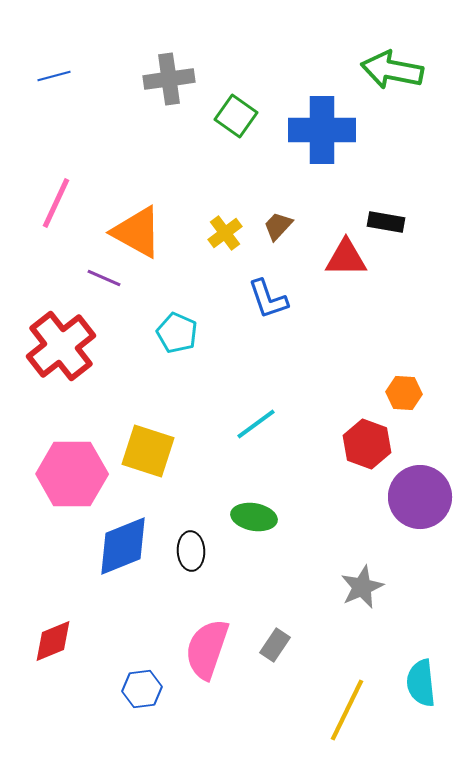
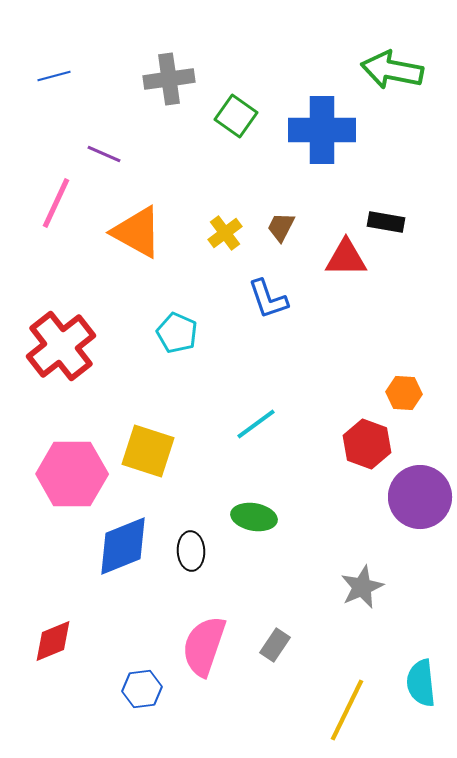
brown trapezoid: moved 3 px right, 1 px down; rotated 16 degrees counterclockwise
purple line: moved 124 px up
pink semicircle: moved 3 px left, 3 px up
